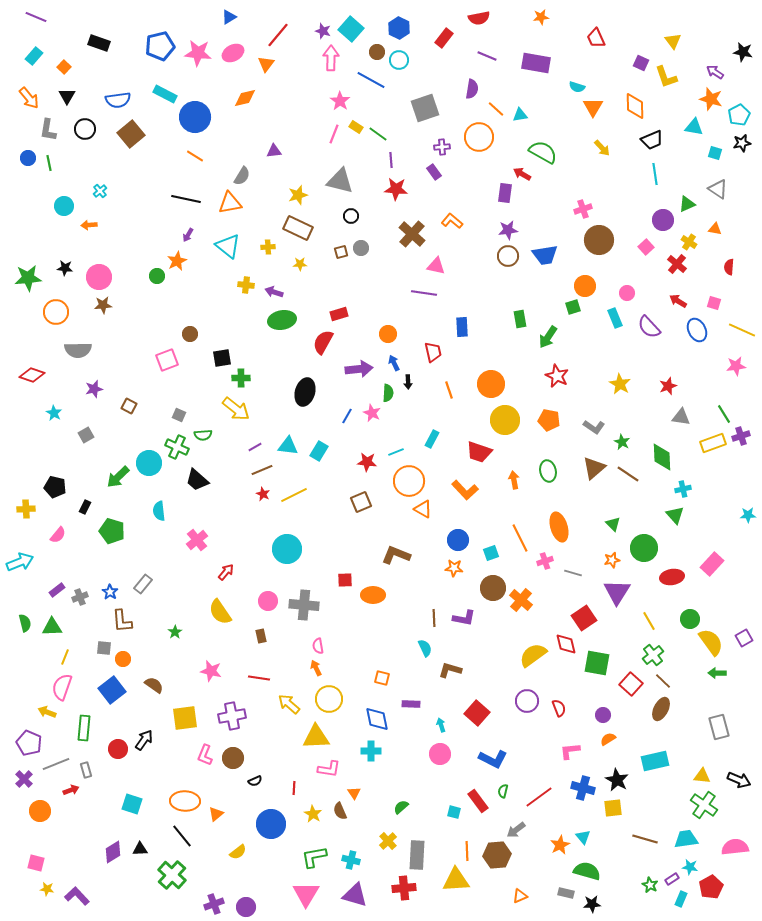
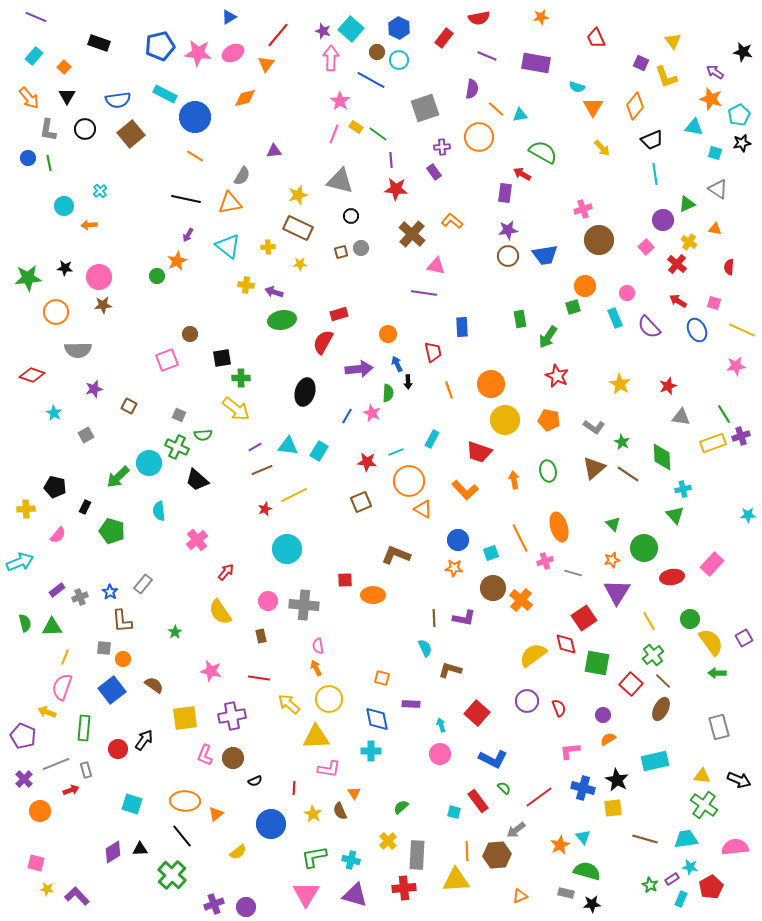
orange diamond at (635, 106): rotated 40 degrees clockwise
blue arrow at (394, 363): moved 3 px right, 1 px down
red star at (263, 494): moved 2 px right, 15 px down; rotated 24 degrees clockwise
purple pentagon at (29, 743): moved 6 px left, 7 px up
green semicircle at (503, 791): moved 1 px right, 3 px up; rotated 120 degrees clockwise
